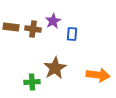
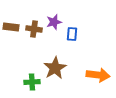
purple star: moved 1 px right, 1 px down; rotated 14 degrees clockwise
brown cross: moved 1 px right
